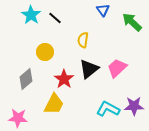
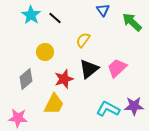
yellow semicircle: rotated 28 degrees clockwise
red star: rotated 18 degrees clockwise
